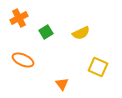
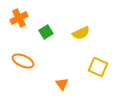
orange ellipse: moved 1 px down
